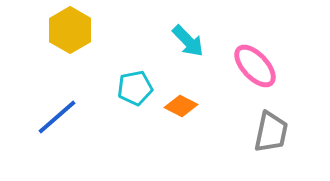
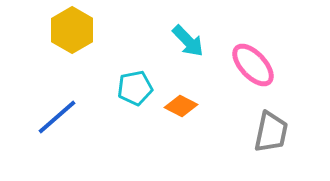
yellow hexagon: moved 2 px right
pink ellipse: moved 2 px left, 1 px up
